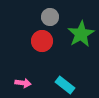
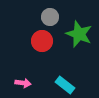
green star: moved 2 px left; rotated 20 degrees counterclockwise
